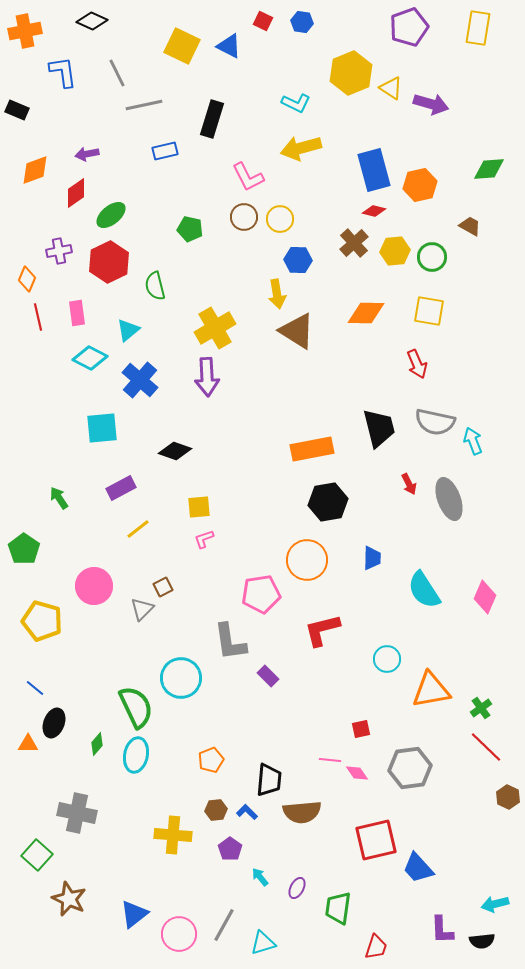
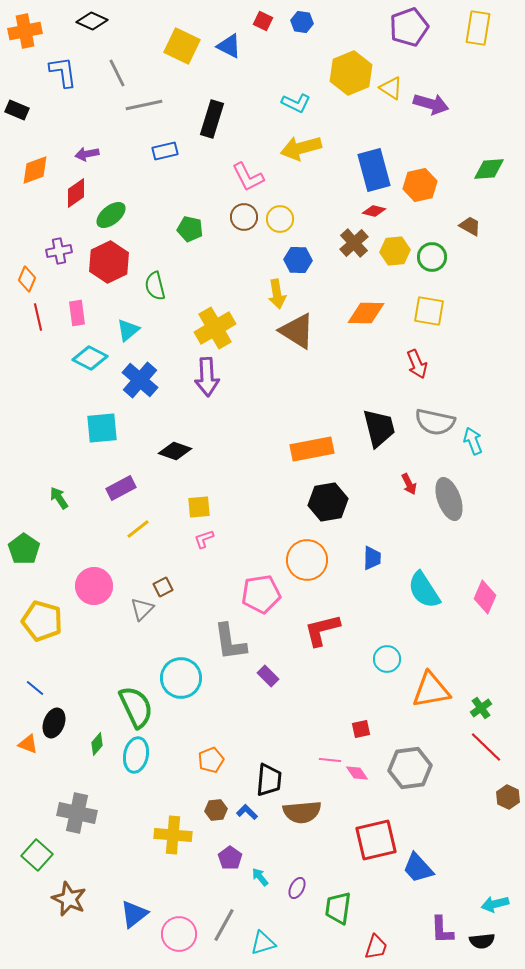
orange triangle at (28, 744): rotated 20 degrees clockwise
purple pentagon at (230, 849): moved 9 px down
